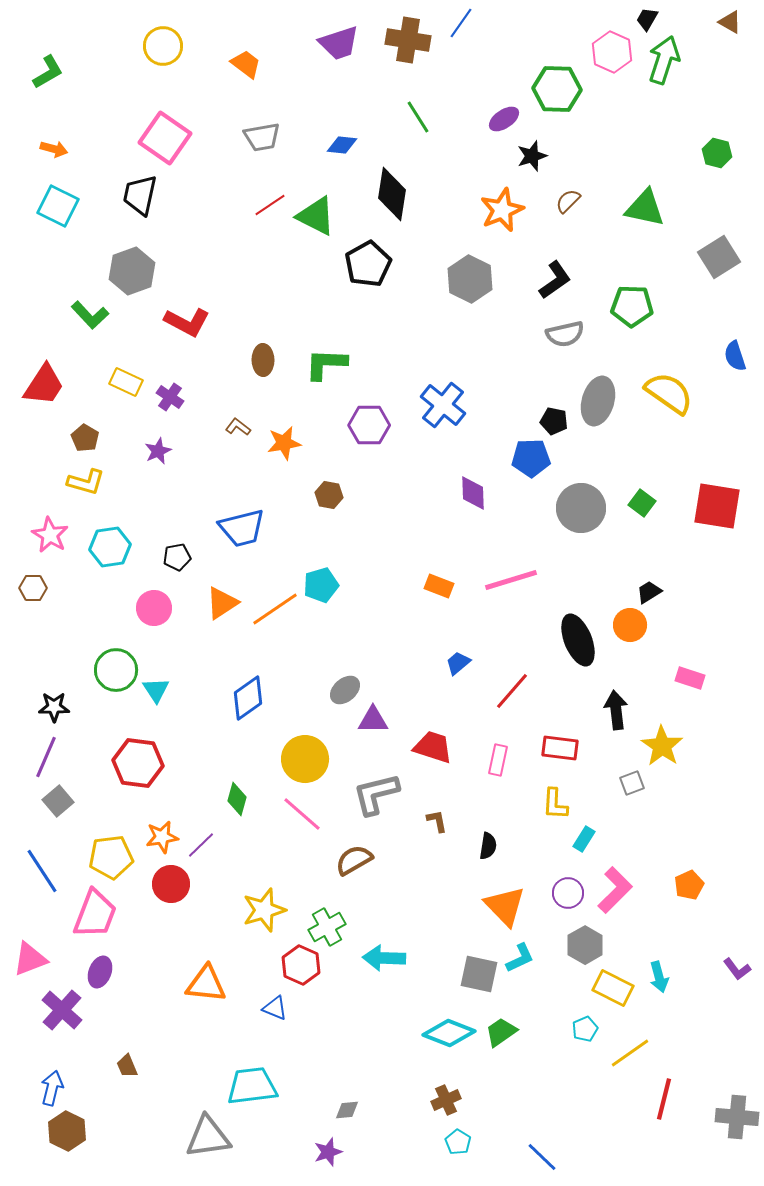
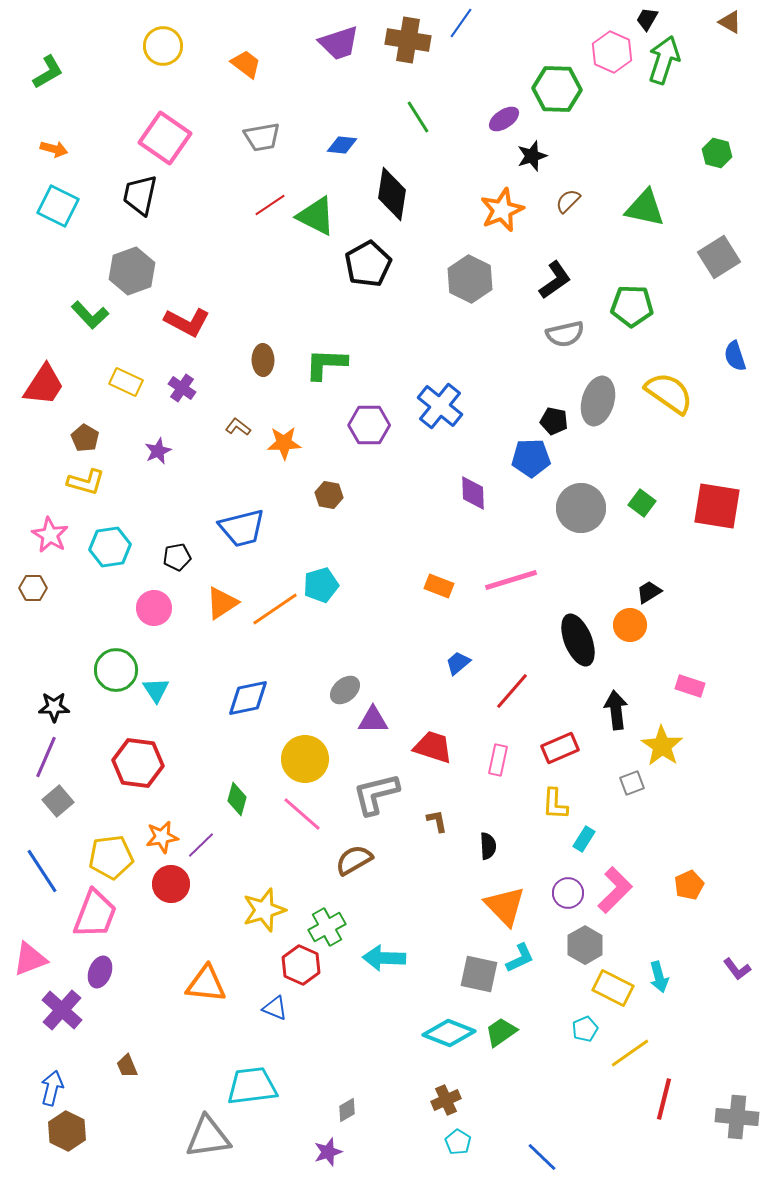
purple cross at (170, 397): moved 12 px right, 9 px up
blue cross at (443, 405): moved 3 px left, 1 px down
orange star at (284, 443): rotated 8 degrees clockwise
pink rectangle at (690, 678): moved 8 px down
blue diamond at (248, 698): rotated 24 degrees clockwise
red rectangle at (560, 748): rotated 30 degrees counterclockwise
black semicircle at (488, 846): rotated 12 degrees counterclockwise
gray diamond at (347, 1110): rotated 25 degrees counterclockwise
